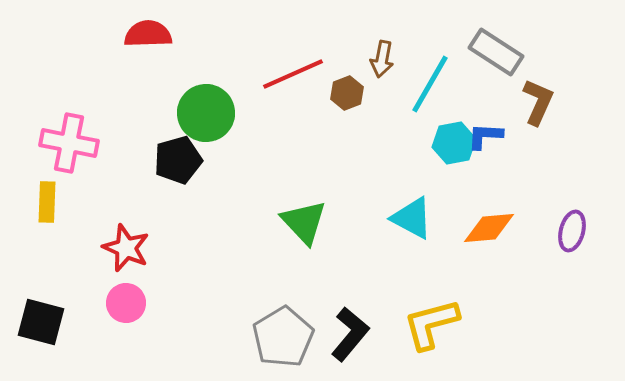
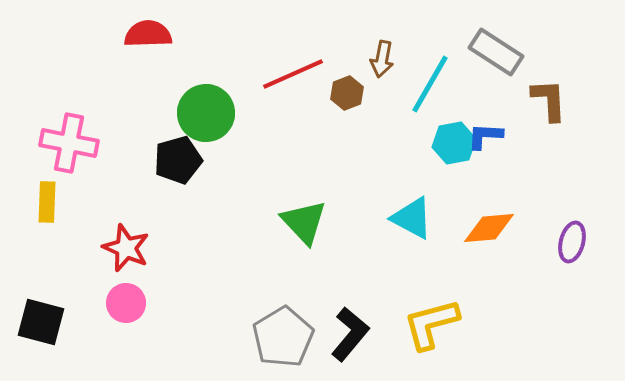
brown L-shape: moved 11 px right, 2 px up; rotated 27 degrees counterclockwise
purple ellipse: moved 11 px down
